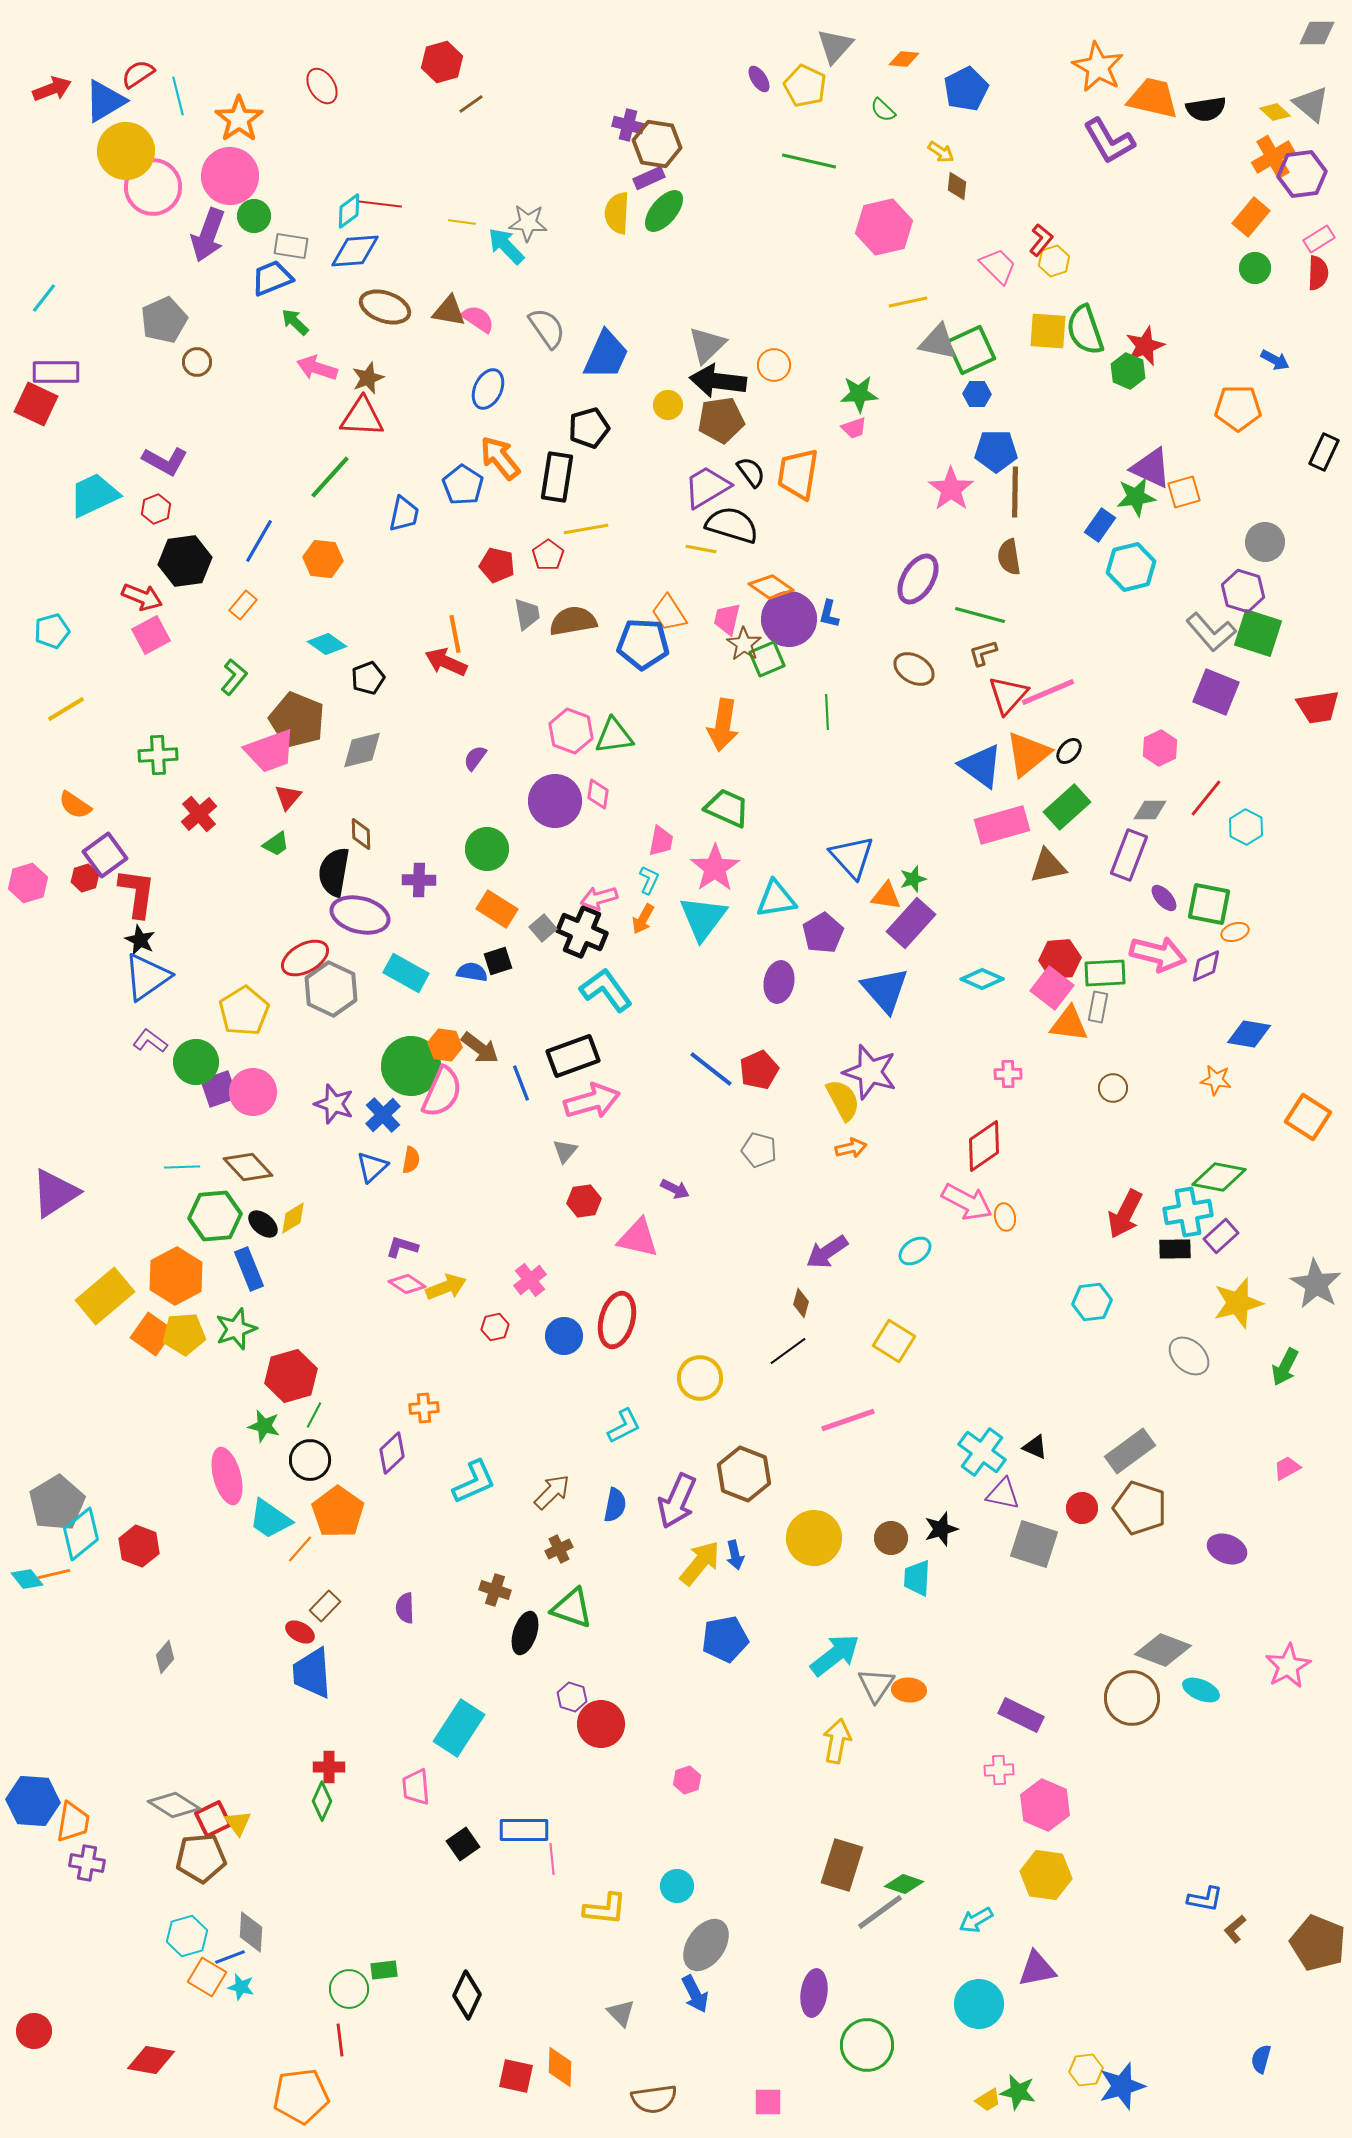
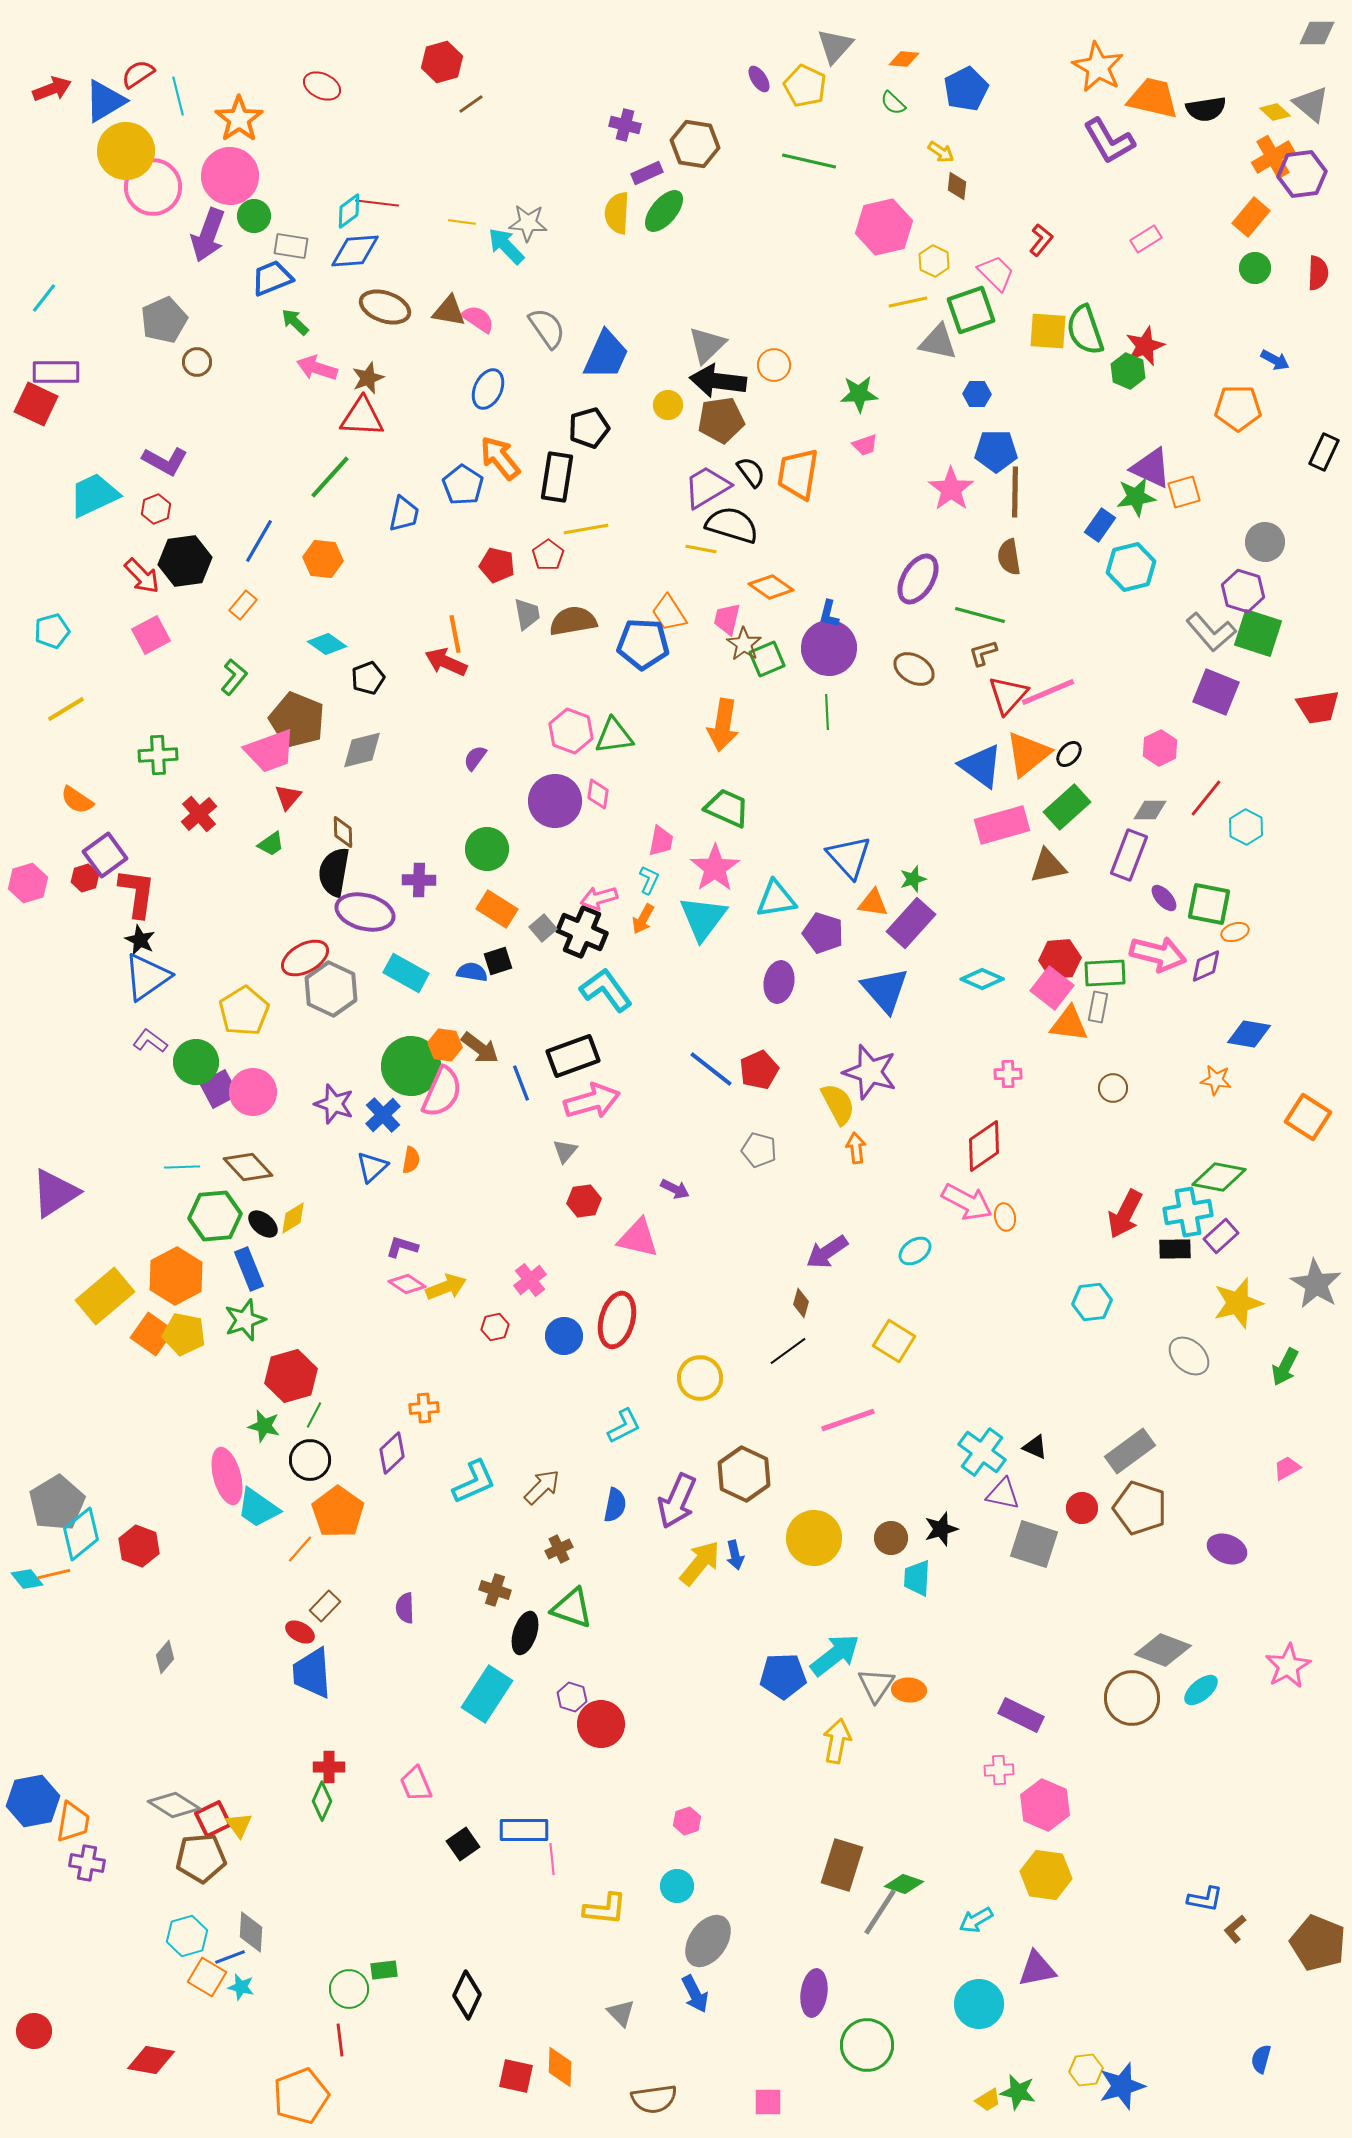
red ellipse at (322, 86): rotated 33 degrees counterclockwise
green semicircle at (883, 110): moved 10 px right, 7 px up
purple cross at (628, 125): moved 3 px left
brown hexagon at (657, 144): moved 38 px right
purple rectangle at (649, 178): moved 2 px left, 5 px up
red line at (380, 204): moved 3 px left, 1 px up
pink rectangle at (1319, 239): moved 173 px left
yellow hexagon at (1054, 261): moved 120 px left; rotated 16 degrees counterclockwise
pink trapezoid at (998, 266): moved 2 px left, 7 px down
green square at (971, 350): moved 40 px up; rotated 6 degrees clockwise
pink trapezoid at (854, 428): moved 11 px right, 17 px down
red arrow at (142, 597): moved 21 px up; rotated 24 degrees clockwise
purple circle at (789, 619): moved 40 px right, 29 px down
black ellipse at (1069, 751): moved 3 px down
orange semicircle at (75, 805): moved 2 px right, 5 px up
brown diamond at (361, 834): moved 18 px left, 2 px up
green trapezoid at (276, 844): moved 5 px left
blue triangle at (852, 857): moved 3 px left
orange triangle at (886, 896): moved 13 px left, 7 px down
purple ellipse at (360, 915): moved 5 px right, 3 px up
purple pentagon at (823, 933): rotated 24 degrees counterclockwise
purple square at (219, 1089): rotated 9 degrees counterclockwise
yellow semicircle at (843, 1100): moved 5 px left, 4 px down
orange arrow at (851, 1148): moved 5 px right; rotated 84 degrees counterclockwise
green star at (236, 1329): moved 9 px right, 9 px up
yellow pentagon at (184, 1334): rotated 15 degrees clockwise
brown hexagon at (744, 1474): rotated 4 degrees clockwise
brown arrow at (552, 1492): moved 10 px left, 5 px up
cyan trapezoid at (270, 1519): moved 12 px left, 11 px up
blue pentagon at (725, 1639): moved 58 px right, 37 px down; rotated 9 degrees clockwise
cyan ellipse at (1201, 1690): rotated 63 degrees counterclockwise
cyan rectangle at (459, 1728): moved 28 px right, 34 px up
pink hexagon at (687, 1780): moved 41 px down
pink trapezoid at (416, 1787): moved 3 px up; rotated 18 degrees counterclockwise
blue hexagon at (33, 1801): rotated 15 degrees counterclockwise
yellow triangle at (238, 1823): moved 1 px right, 2 px down
gray line at (880, 1912): rotated 21 degrees counterclockwise
gray ellipse at (706, 1945): moved 2 px right, 4 px up
orange pentagon at (301, 2096): rotated 14 degrees counterclockwise
